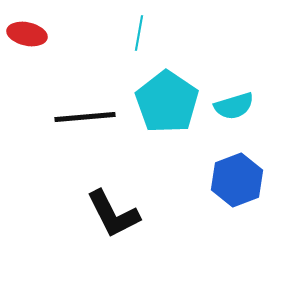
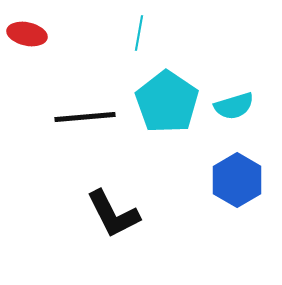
blue hexagon: rotated 9 degrees counterclockwise
